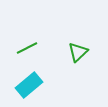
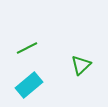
green triangle: moved 3 px right, 13 px down
